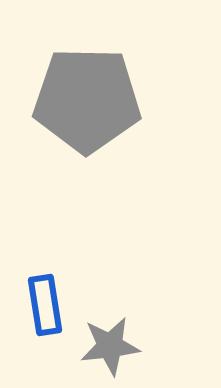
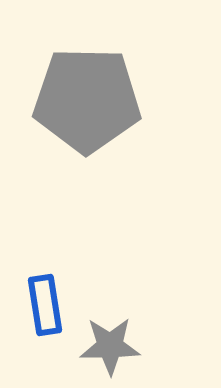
gray star: rotated 6 degrees clockwise
